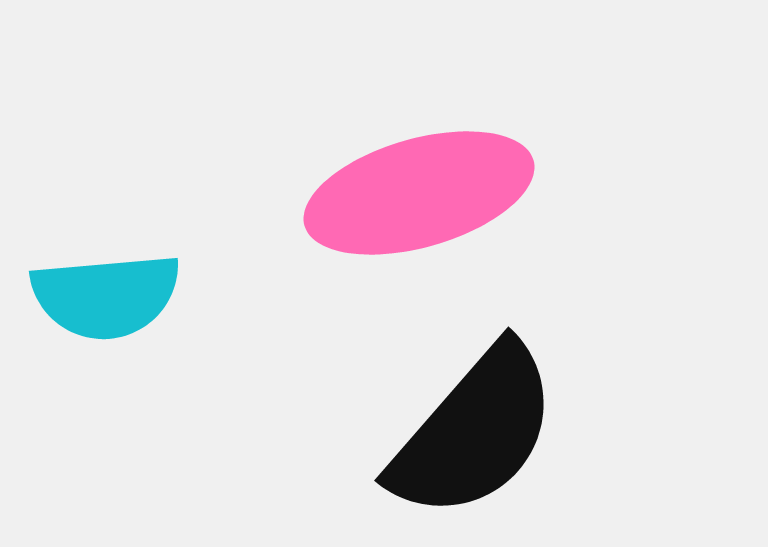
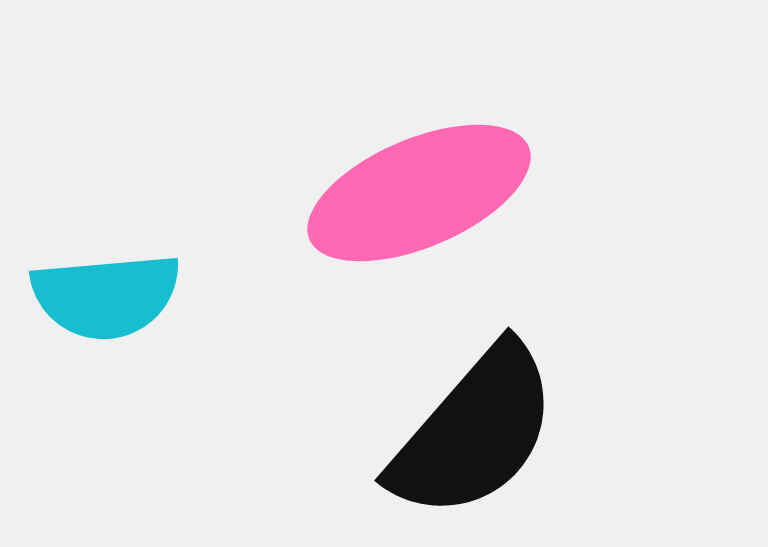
pink ellipse: rotated 7 degrees counterclockwise
